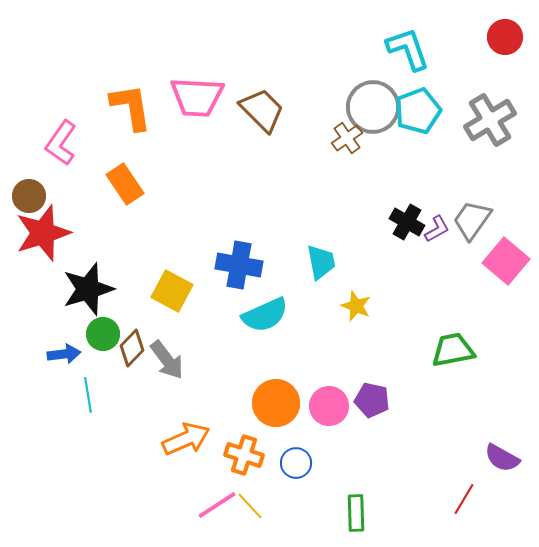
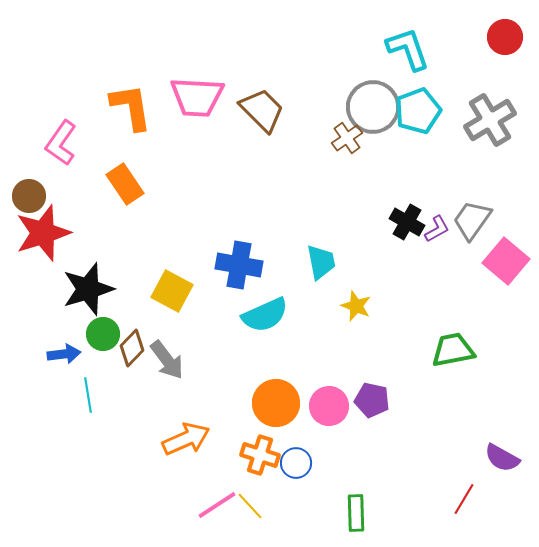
orange cross: moved 16 px right
